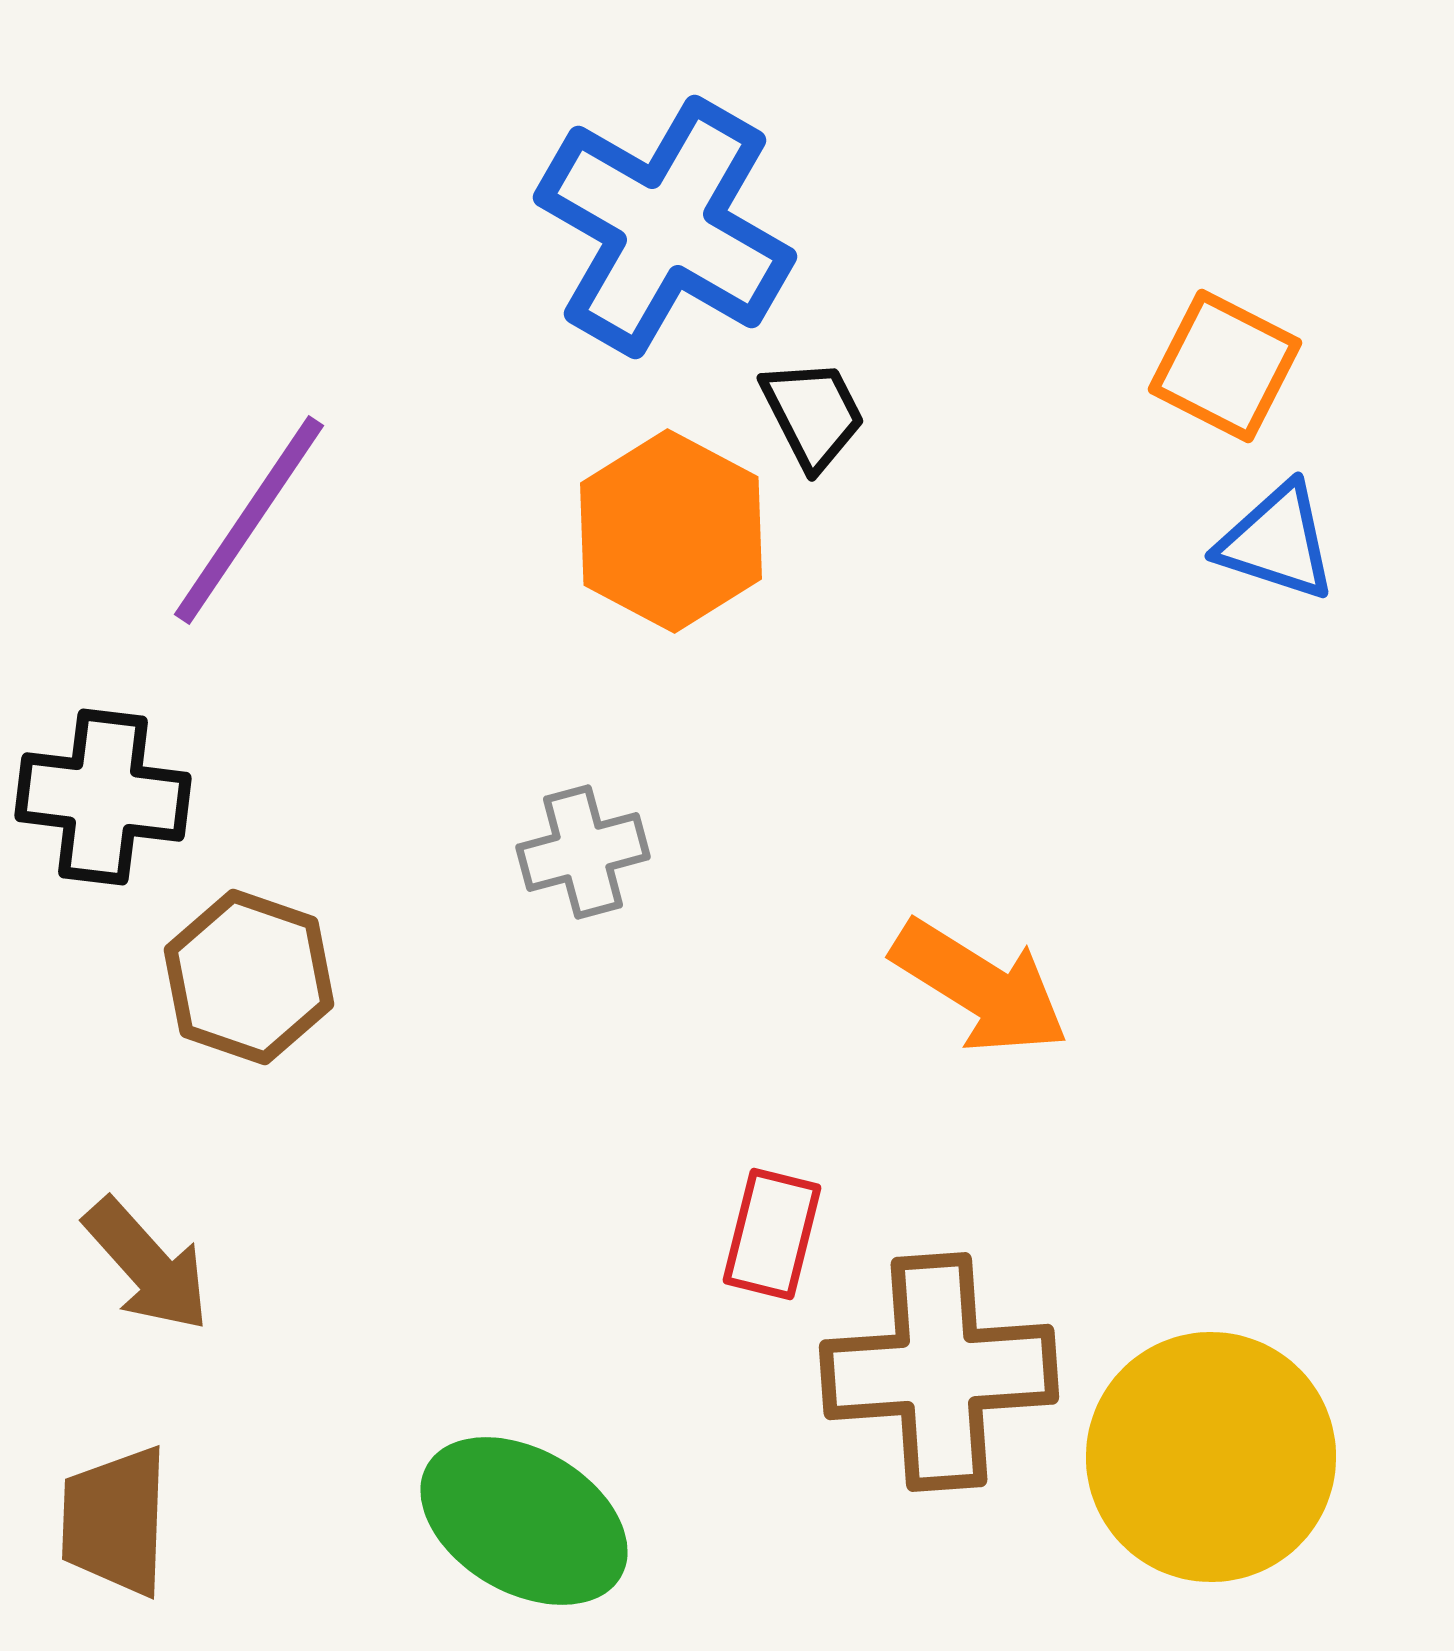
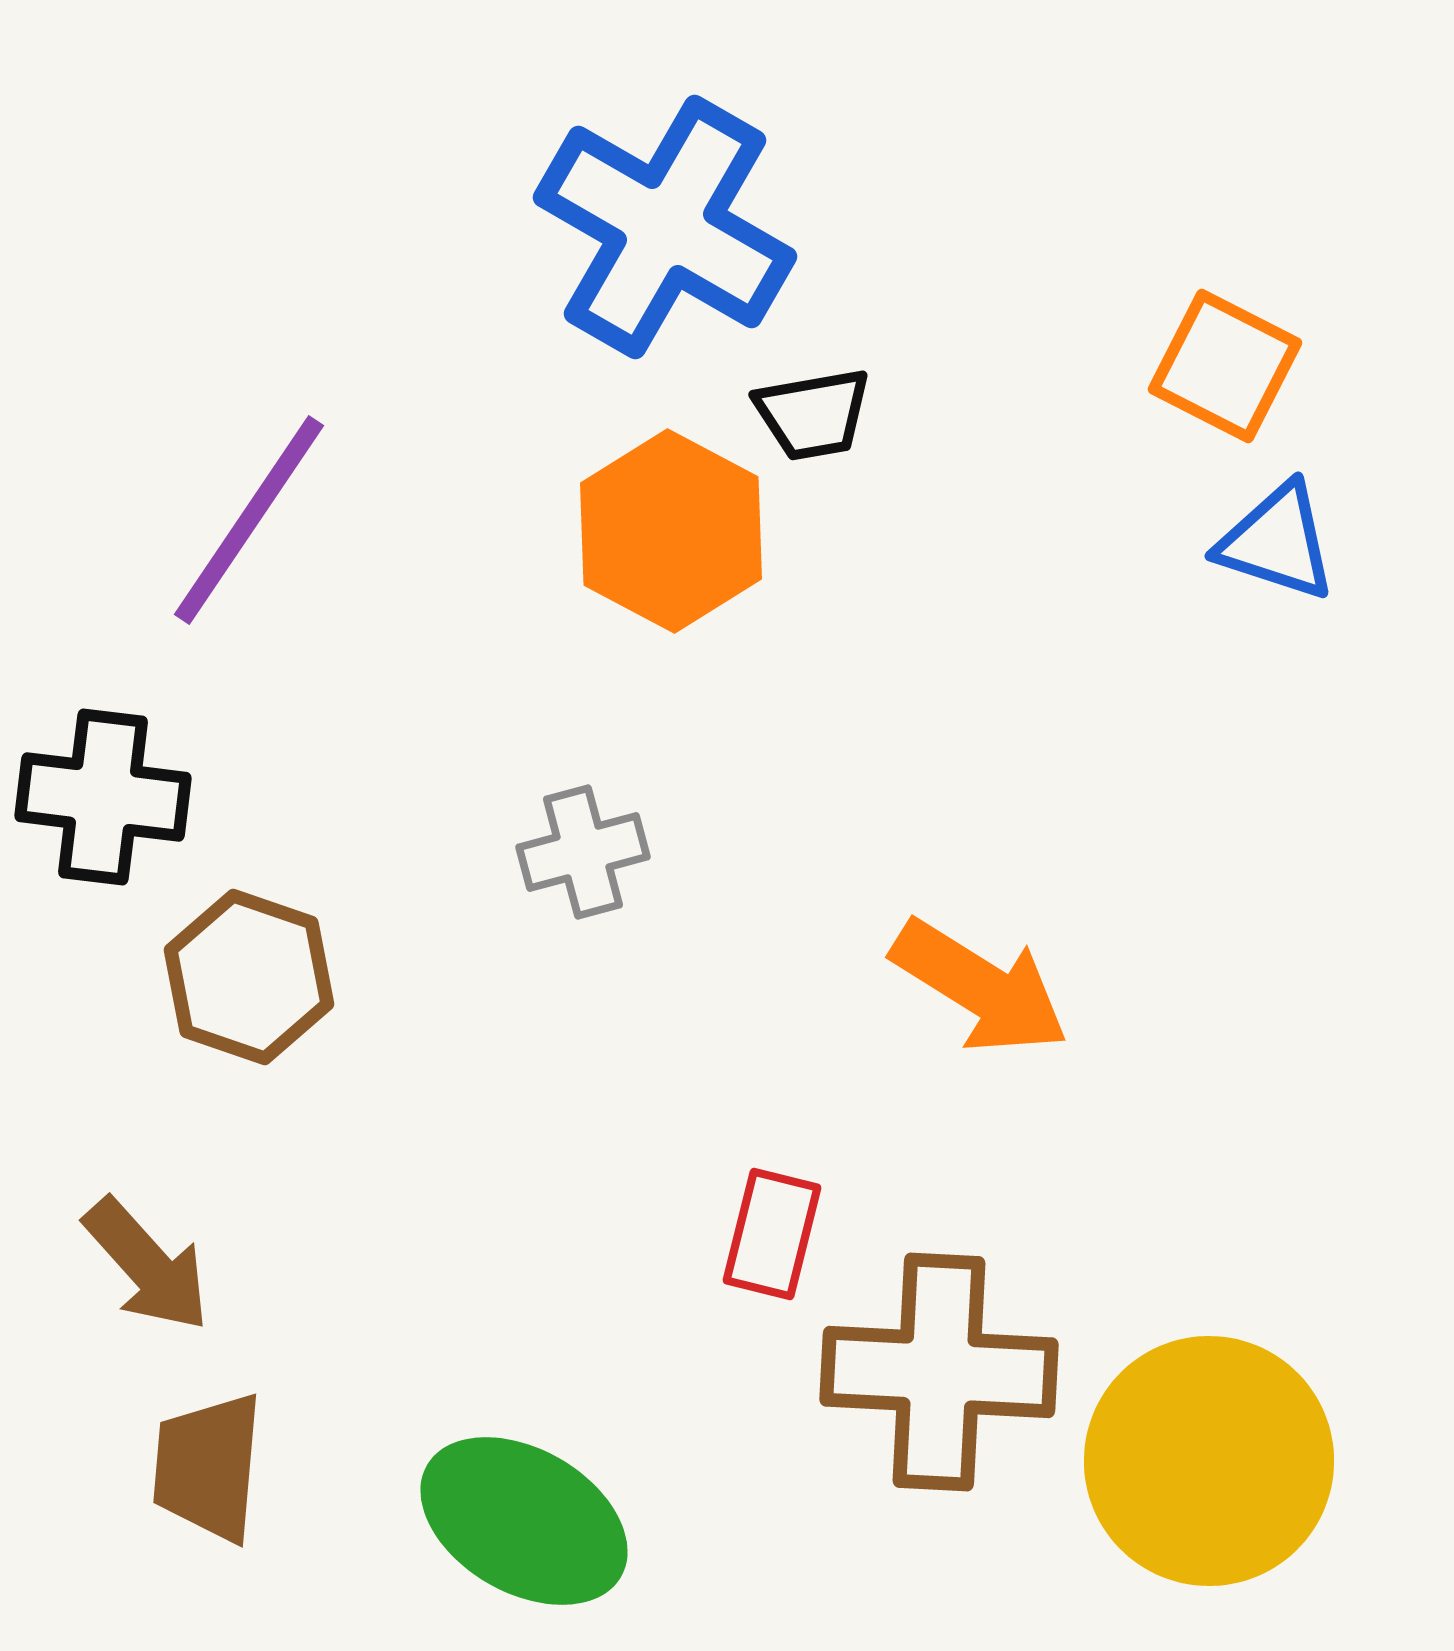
black trapezoid: rotated 107 degrees clockwise
brown cross: rotated 7 degrees clockwise
yellow circle: moved 2 px left, 4 px down
brown trapezoid: moved 93 px right, 54 px up; rotated 3 degrees clockwise
